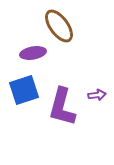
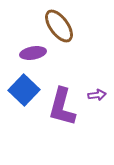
blue square: rotated 28 degrees counterclockwise
